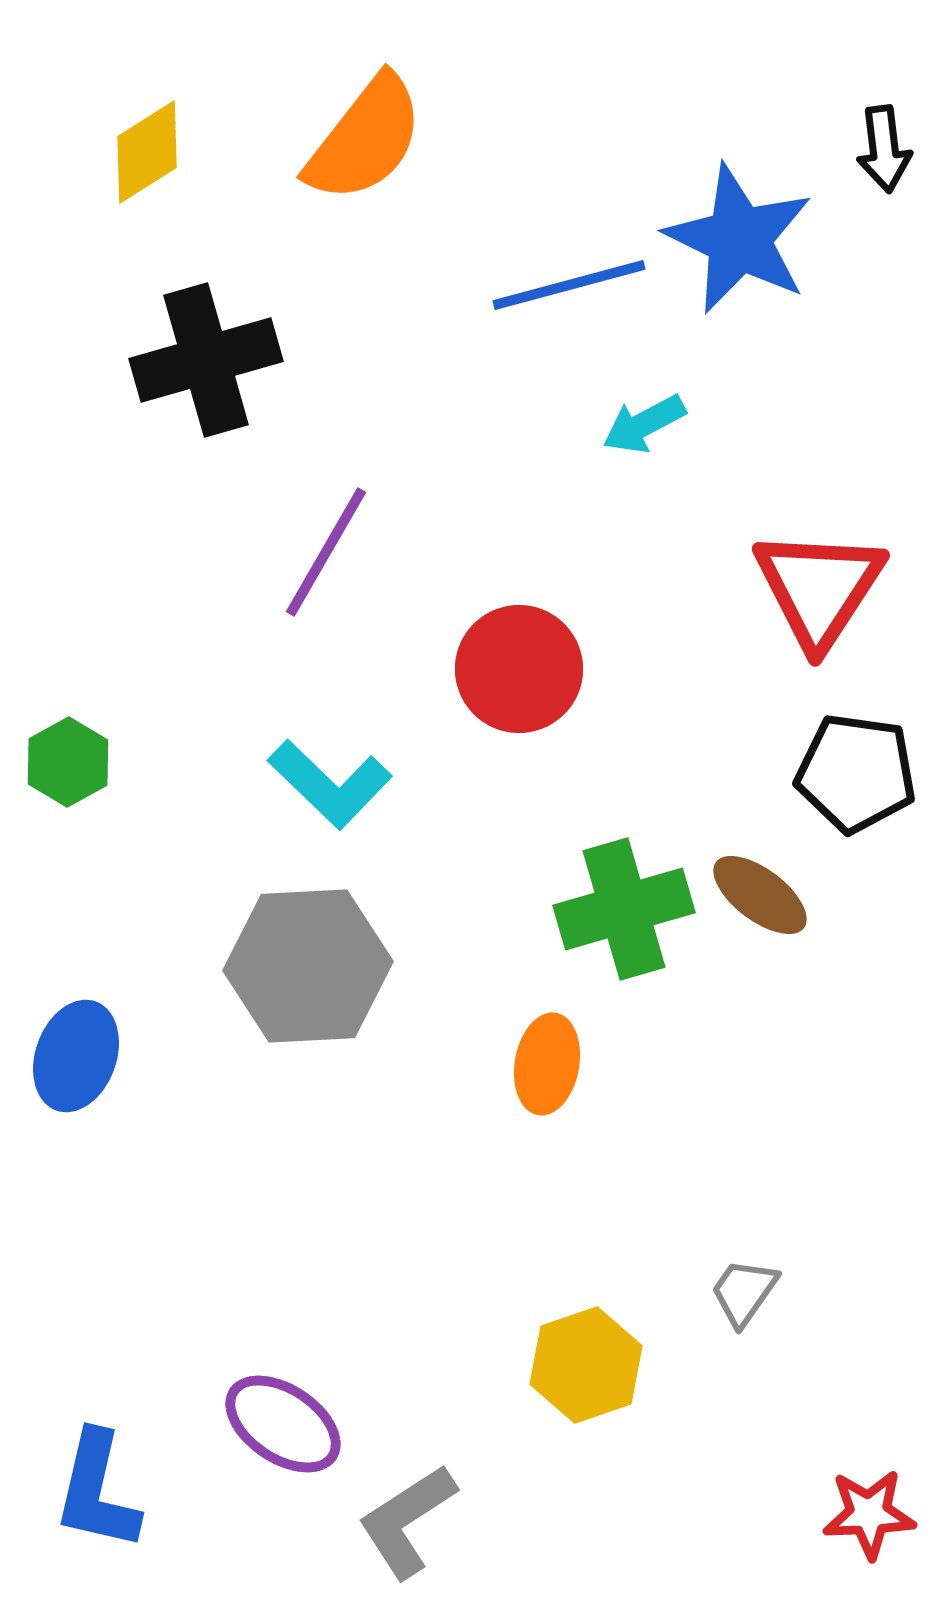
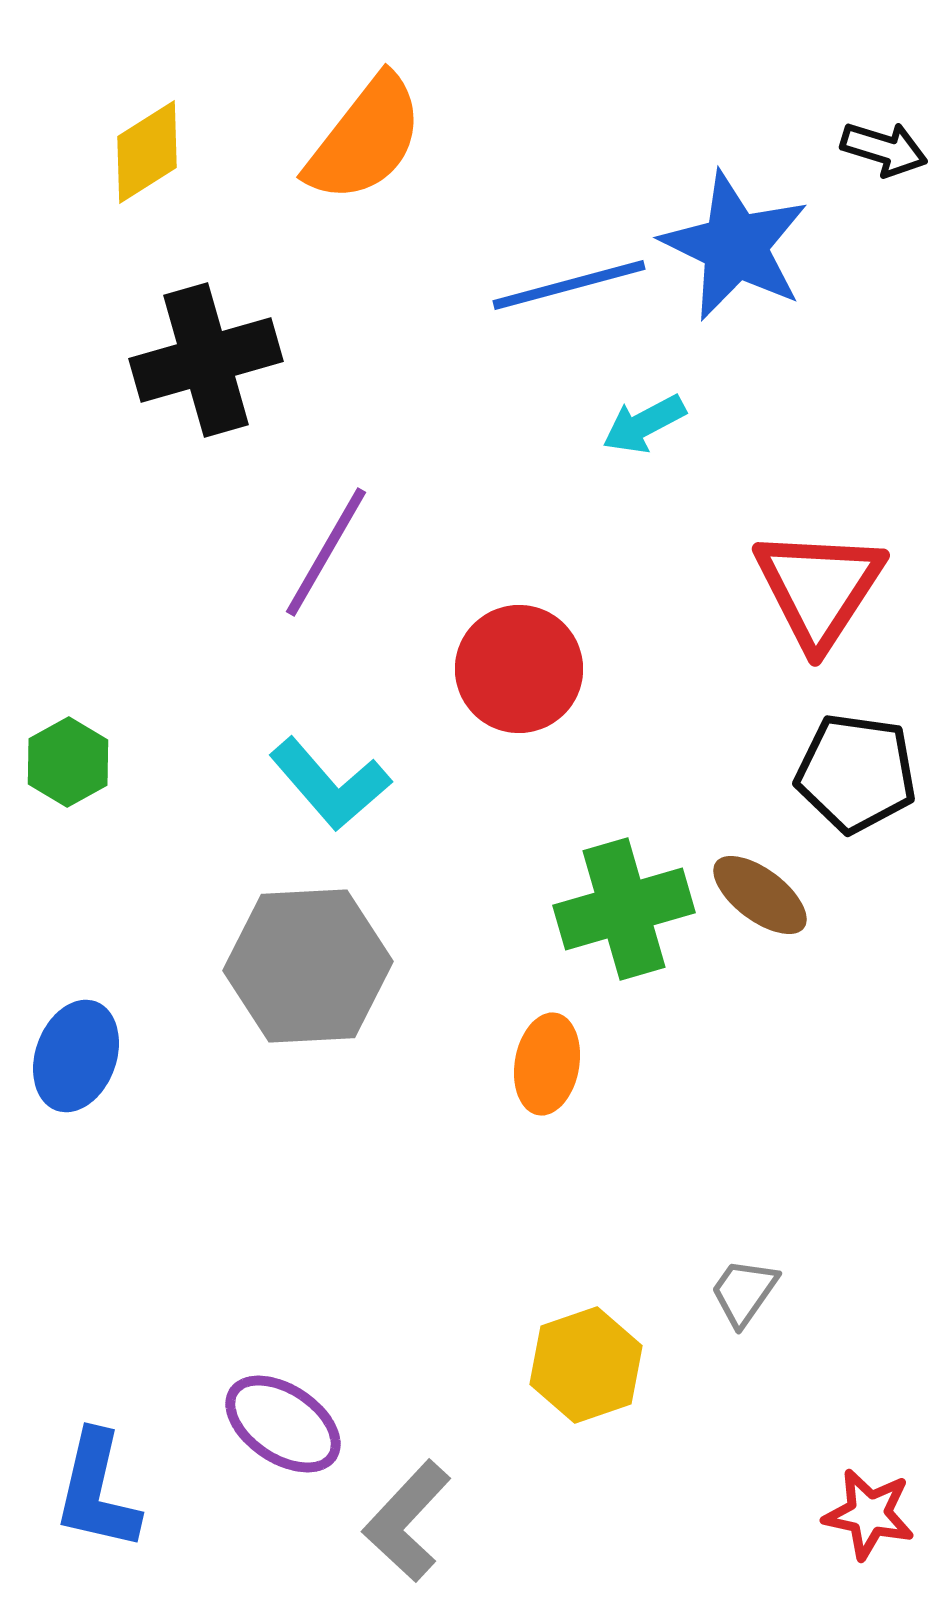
black arrow: rotated 66 degrees counterclockwise
blue star: moved 4 px left, 7 px down
cyan L-shape: rotated 5 degrees clockwise
red star: rotated 14 degrees clockwise
gray L-shape: rotated 14 degrees counterclockwise
